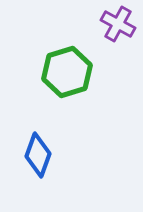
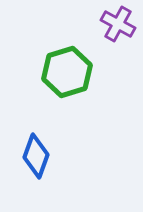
blue diamond: moved 2 px left, 1 px down
